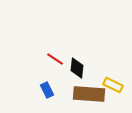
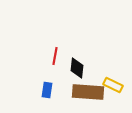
red line: moved 3 px up; rotated 66 degrees clockwise
blue rectangle: rotated 35 degrees clockwise
brown rectangle: moved 1 px left, 2 px up
